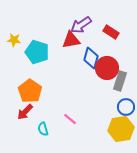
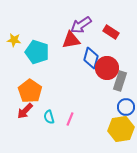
red arrow: moved 1 px up
pink line: rotated 72 degrees clockwise
cyan semicircle: moved 6 px right, 12 px up
